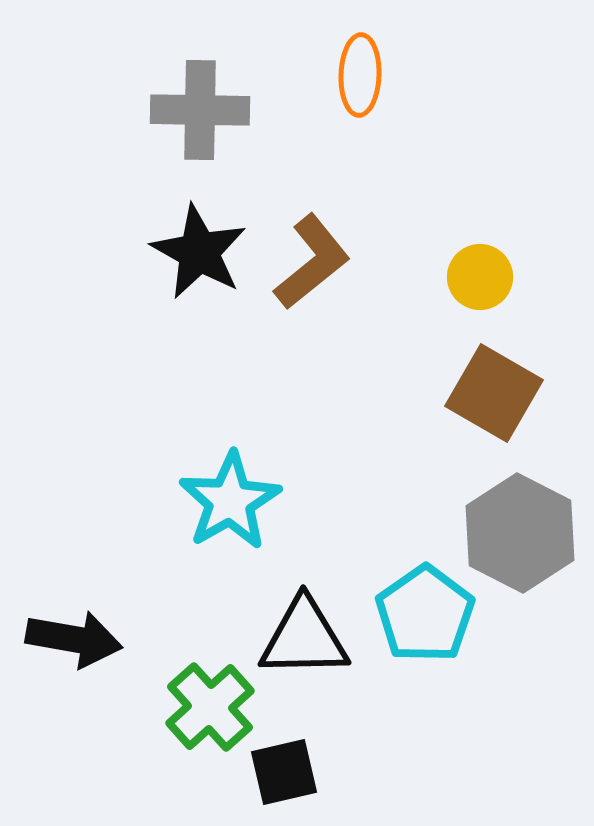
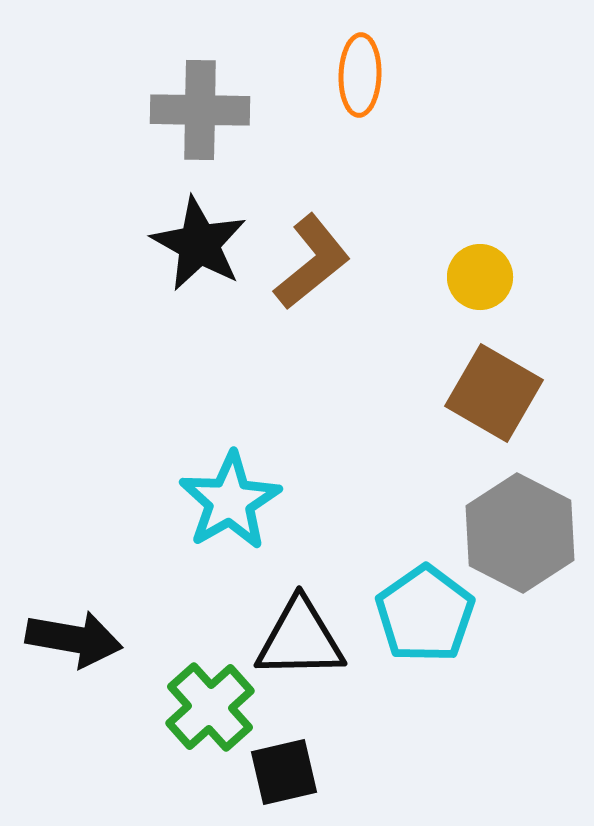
black star: moved 8 px up
black triangle: moved 4 px left, 1 px down
